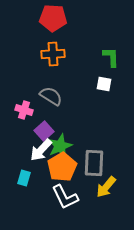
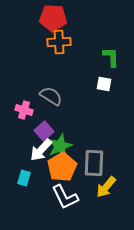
orange cross: moved 6 px right, 12 px up
